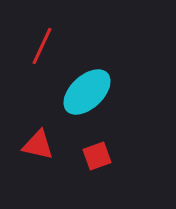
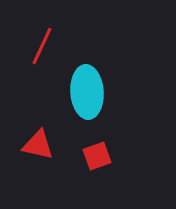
cyan ellipse: rotated 51 degrees counterclockwise
